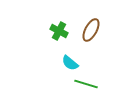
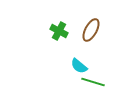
cyan semicircle: moved 9 px right, 3 px down
green line: moved 7 px right, 2 px up
